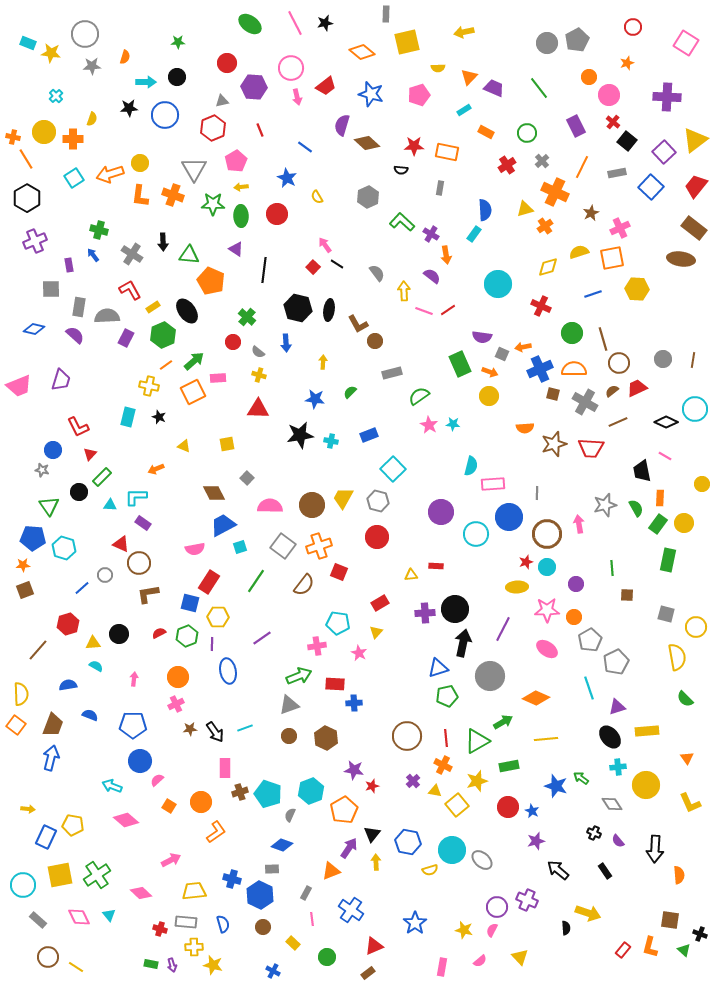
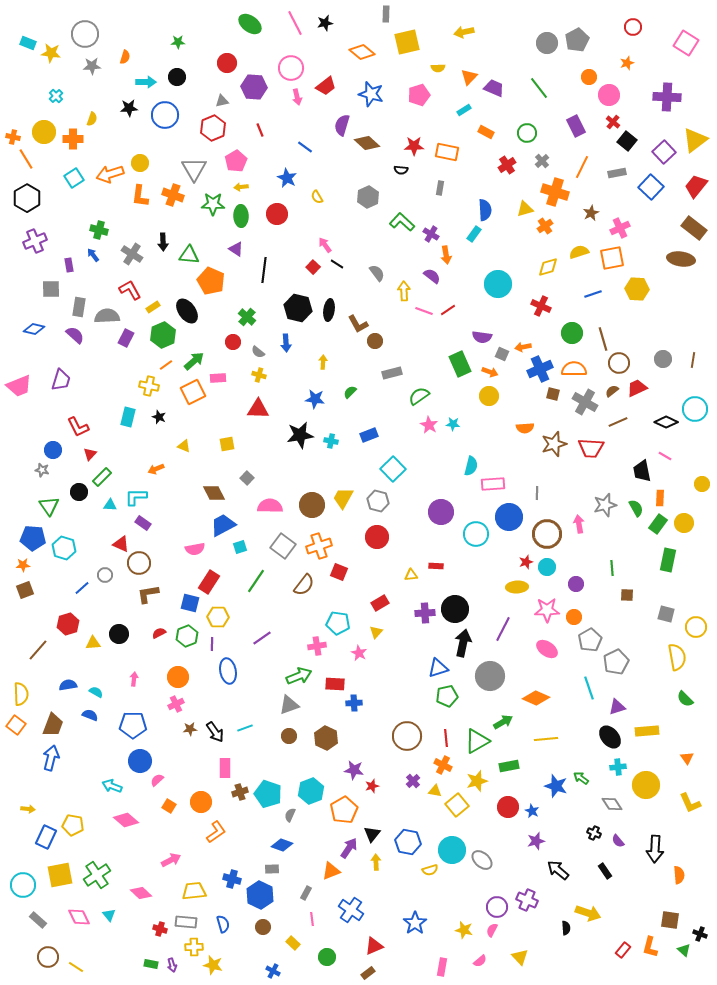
orange cross at (555, 192): rotated 8 degrees counterclockwise
cyan semicircle at (96, 666): moved 26 px down
